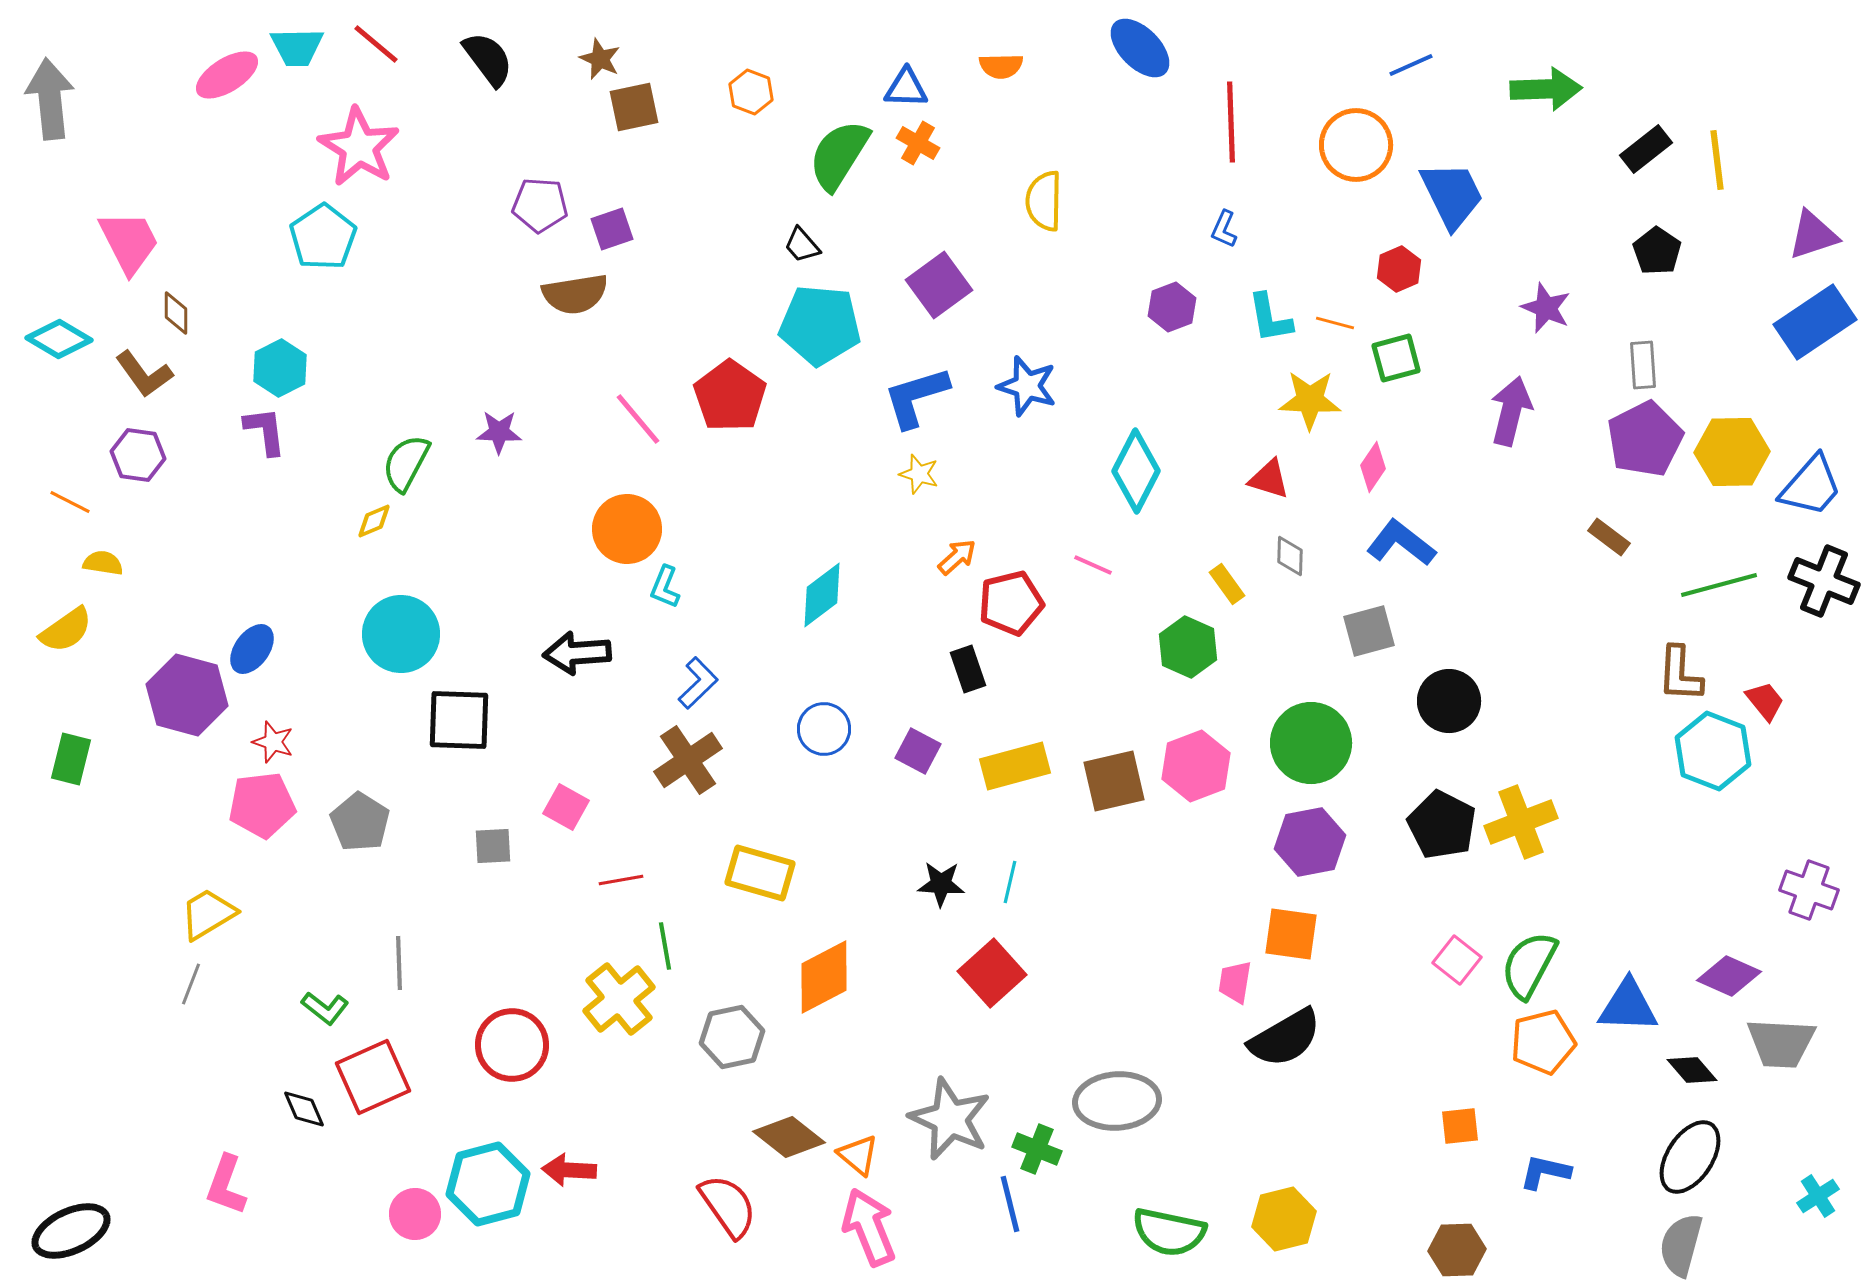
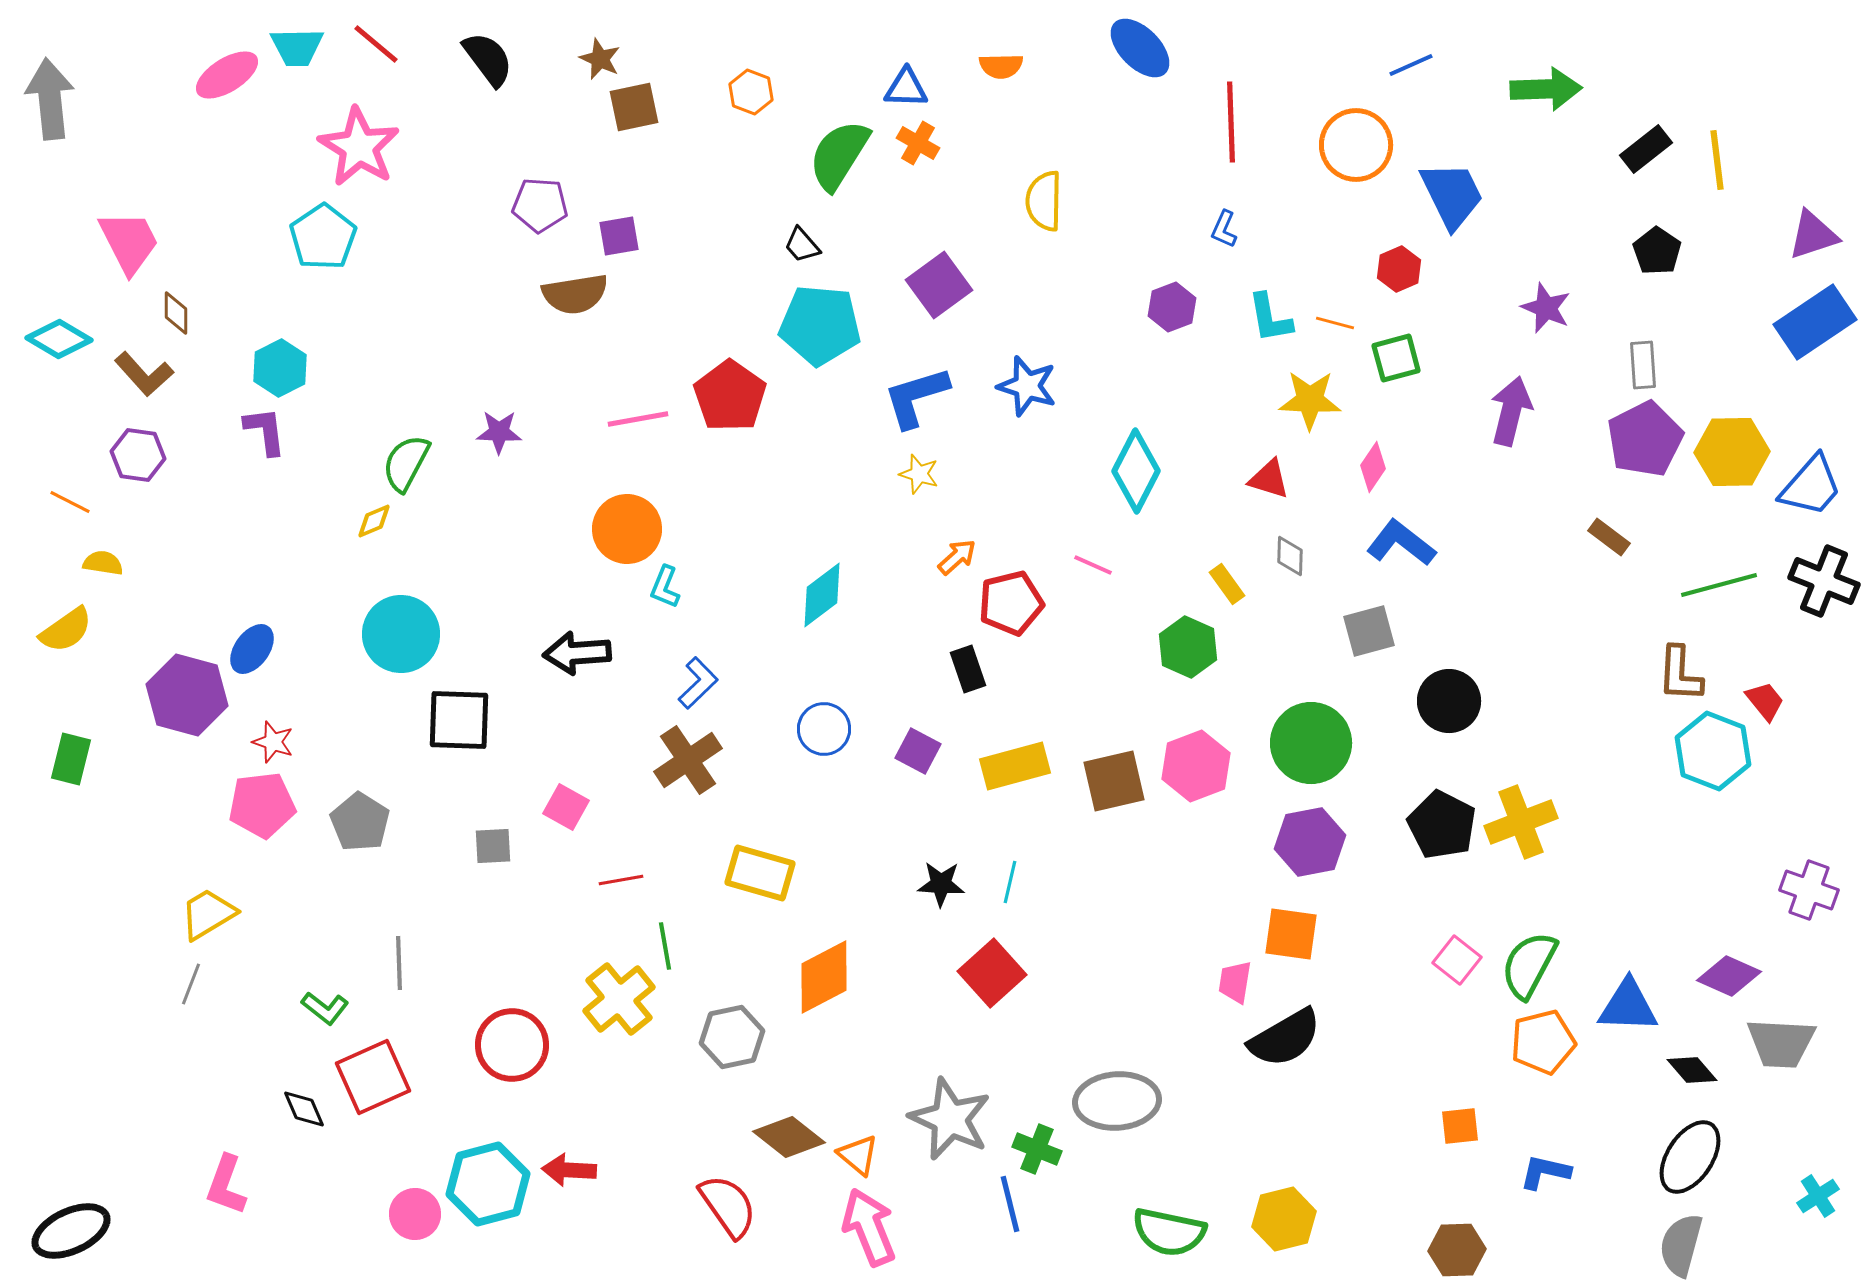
purple square at (612, 229): moved 7 px right, 7 px down; rotated 9 degrees clockwise
brown L-shape at (144, 374): rotated 6 degrees counterclockwise
pink line at (638, 419): rotated 60 degrees counterclockwise
